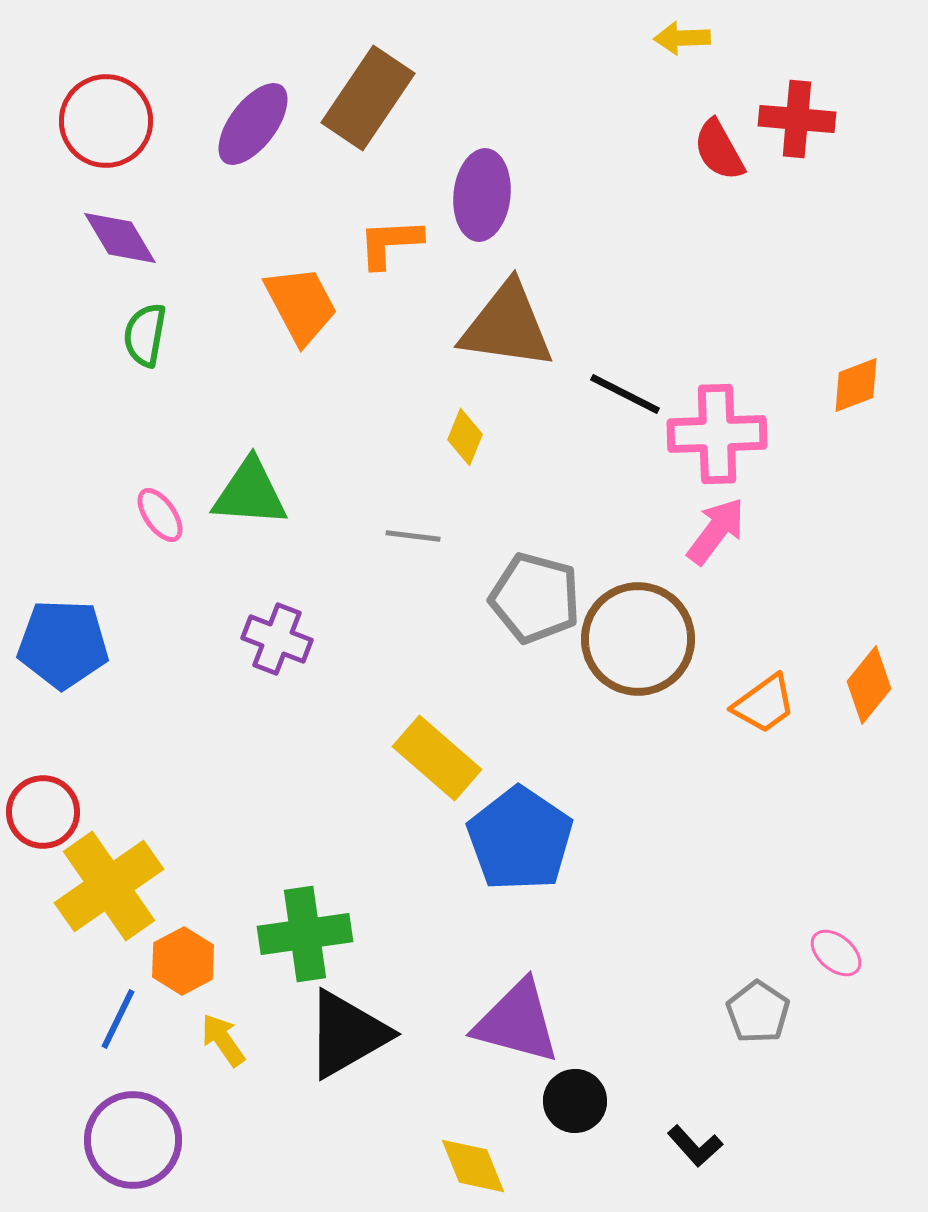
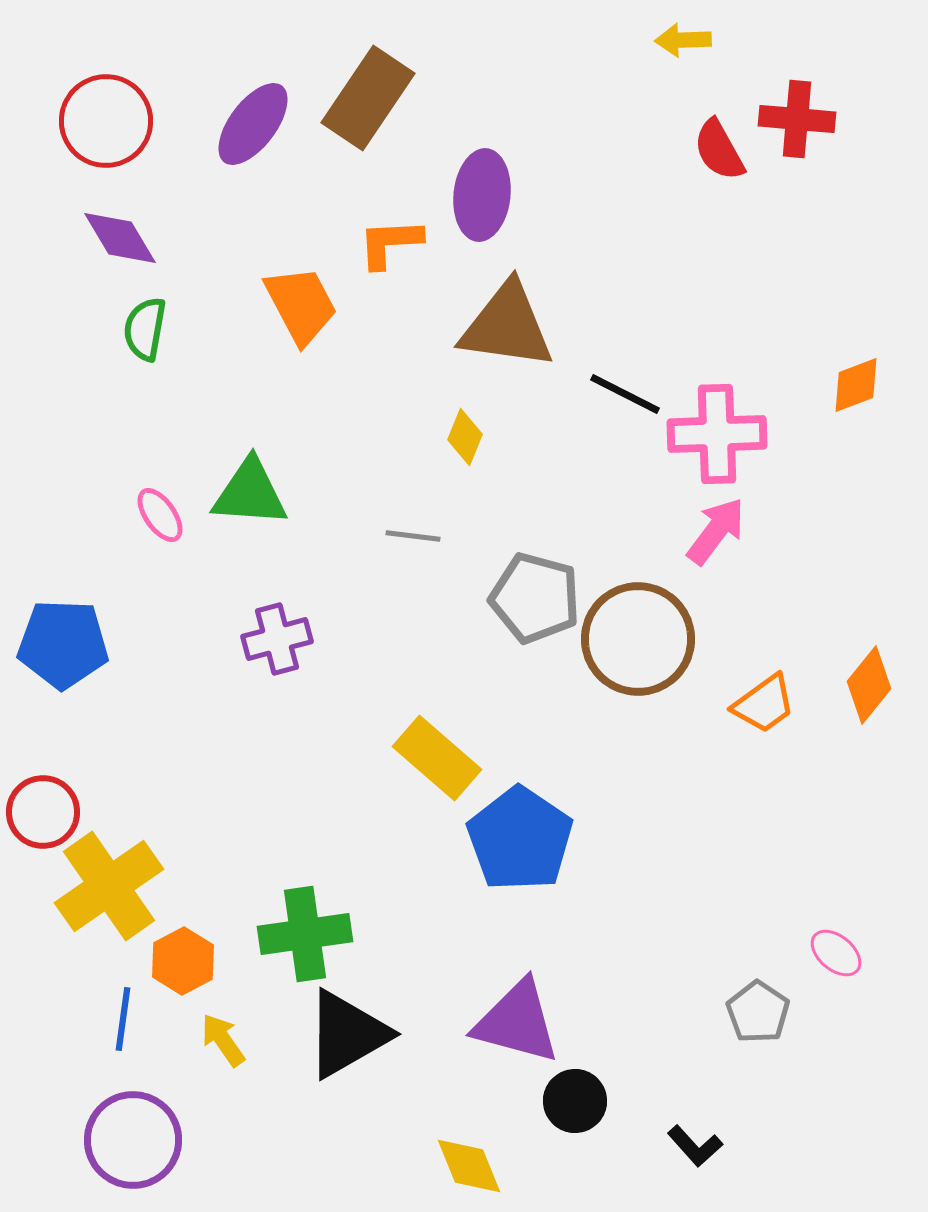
yellow arrow at (682, 38): moved 1 px right, 2 px down
green semicircle at (145, 335): moved 6 px up
purple cross at (277, 639): rotated 36 degrees counterclockwise
blue line at (118, 1019): moved 5 px right; rotated 18 degrees counterclockwise
yellow diamond at (473, 1166): moved 4 px left
